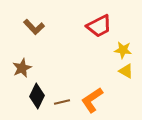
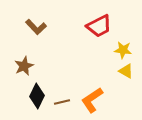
brown L-shape: moved 2 px right
brown star: moved 2 px right, 2 px up
